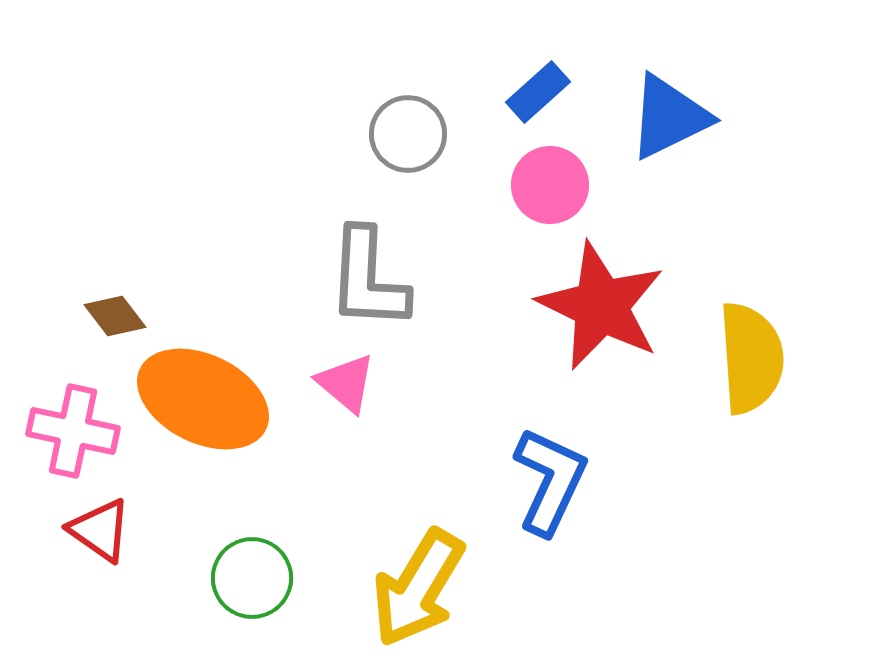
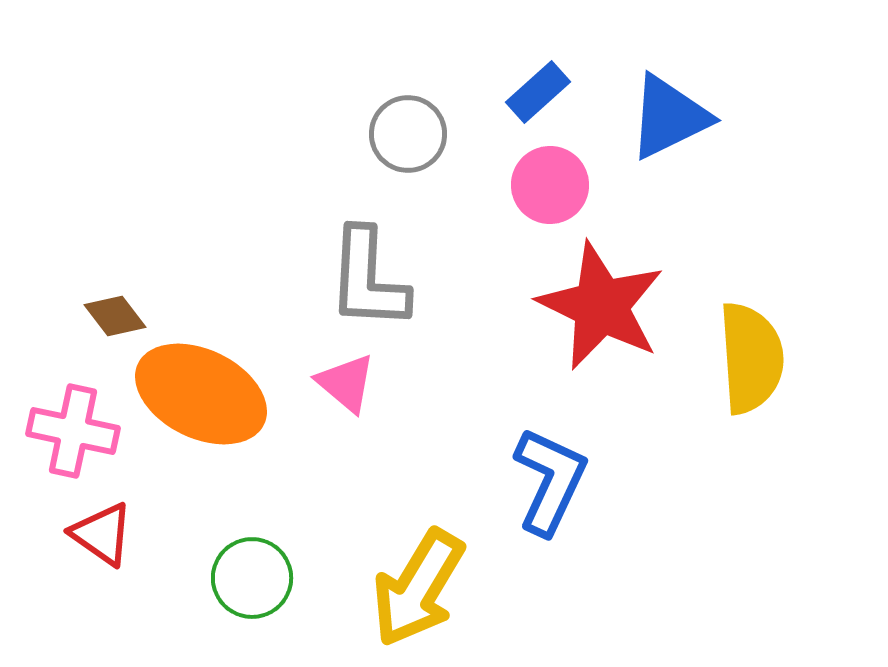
orange ellipse: moved 2 px left, 5 px up
red triangle: moved 2 px right, 4 px down
